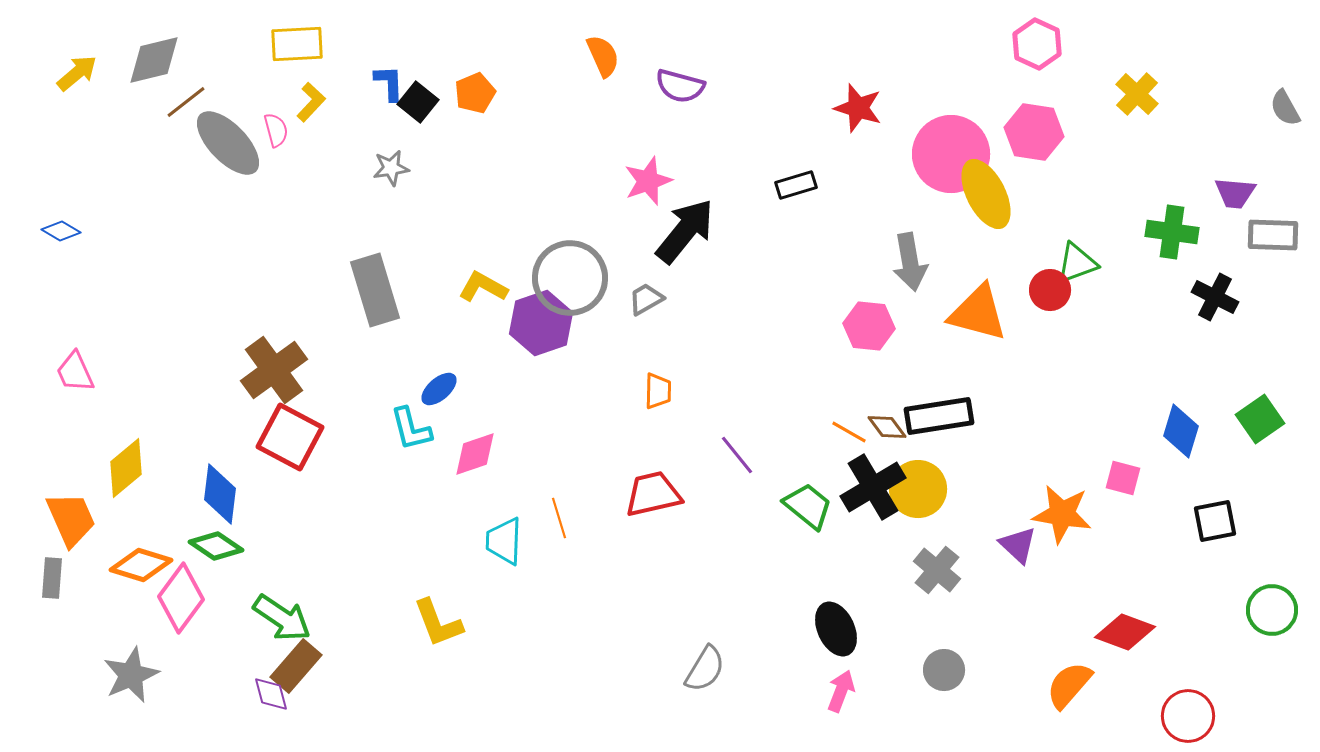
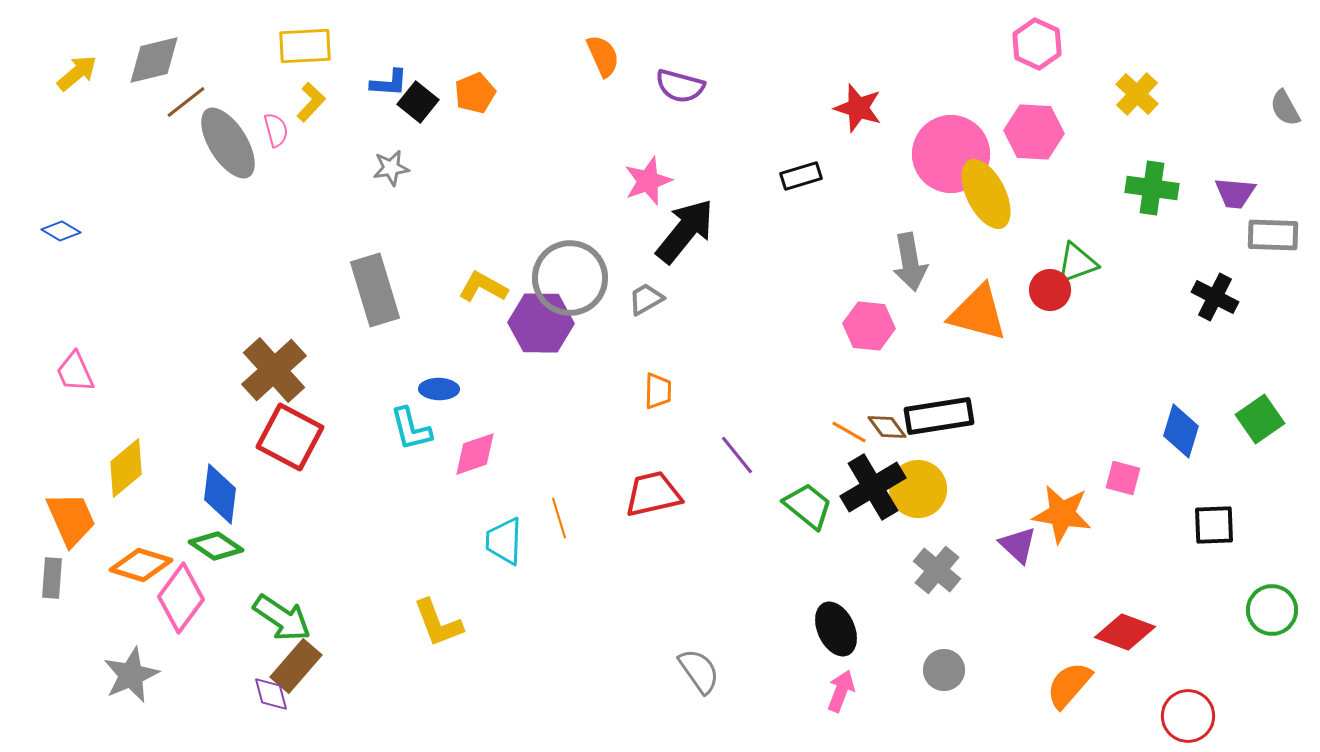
yellow rectangle at (297, 44): moved 8 px right, 2 px down
blue L-shape at (389, 83): rotated 96 degrees clockwise
pink hexagon at (1034, 132): rotated 6 degrees counterclockwise
gray ellipse at (228, 143): rotated 12 degrees clockwise
black rectangle at (796, 185): moved 5 px right, 9 px up
green cross at (1172, 232): moved 20 px left, 44 px up
purple hexagon at (541, 323): rotated 20 degrees clockwise
brown cross at (274, 370): rotated 6 degrees counterclockwise
blue ellipse at (439, 389): rotated 42 degrees clockwise
black square at (1215, 521): moved 1 px left, 4 px down; rotated 9 degrees clockwise
gray semicircle at (705, 669): moved 6 px left, 2 px down; rotated 66 degrees counterclockwise
